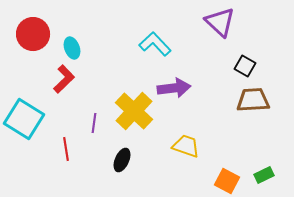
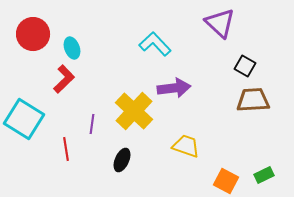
purple triangle: moved 1 px down
purple line: moved 2 px left, 1 px down
orange square: moved 1 px left
